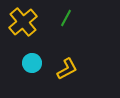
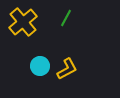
cyan circle: moved 8 px right, 3 px down
